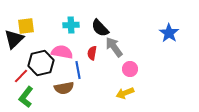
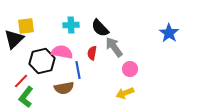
black hexagon: moved 1 px right, 2 px up
red line: moved 5 px down
